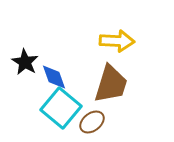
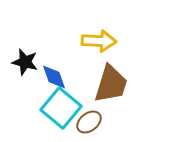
yellow arrow: moved 18 px left
black star: rotated 16 degrees counterclockwise
brown ellipse: moved 3 px left
